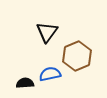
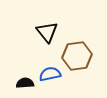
black triangle: rotated 15 degrees counterclockwise
brown hexagon: rotated 16 degrees clockwise
